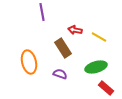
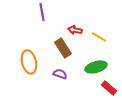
red rectangle: moved 3 px right
